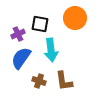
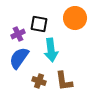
black square: moved 1 px left
blue semicircle: moved 2 px left
